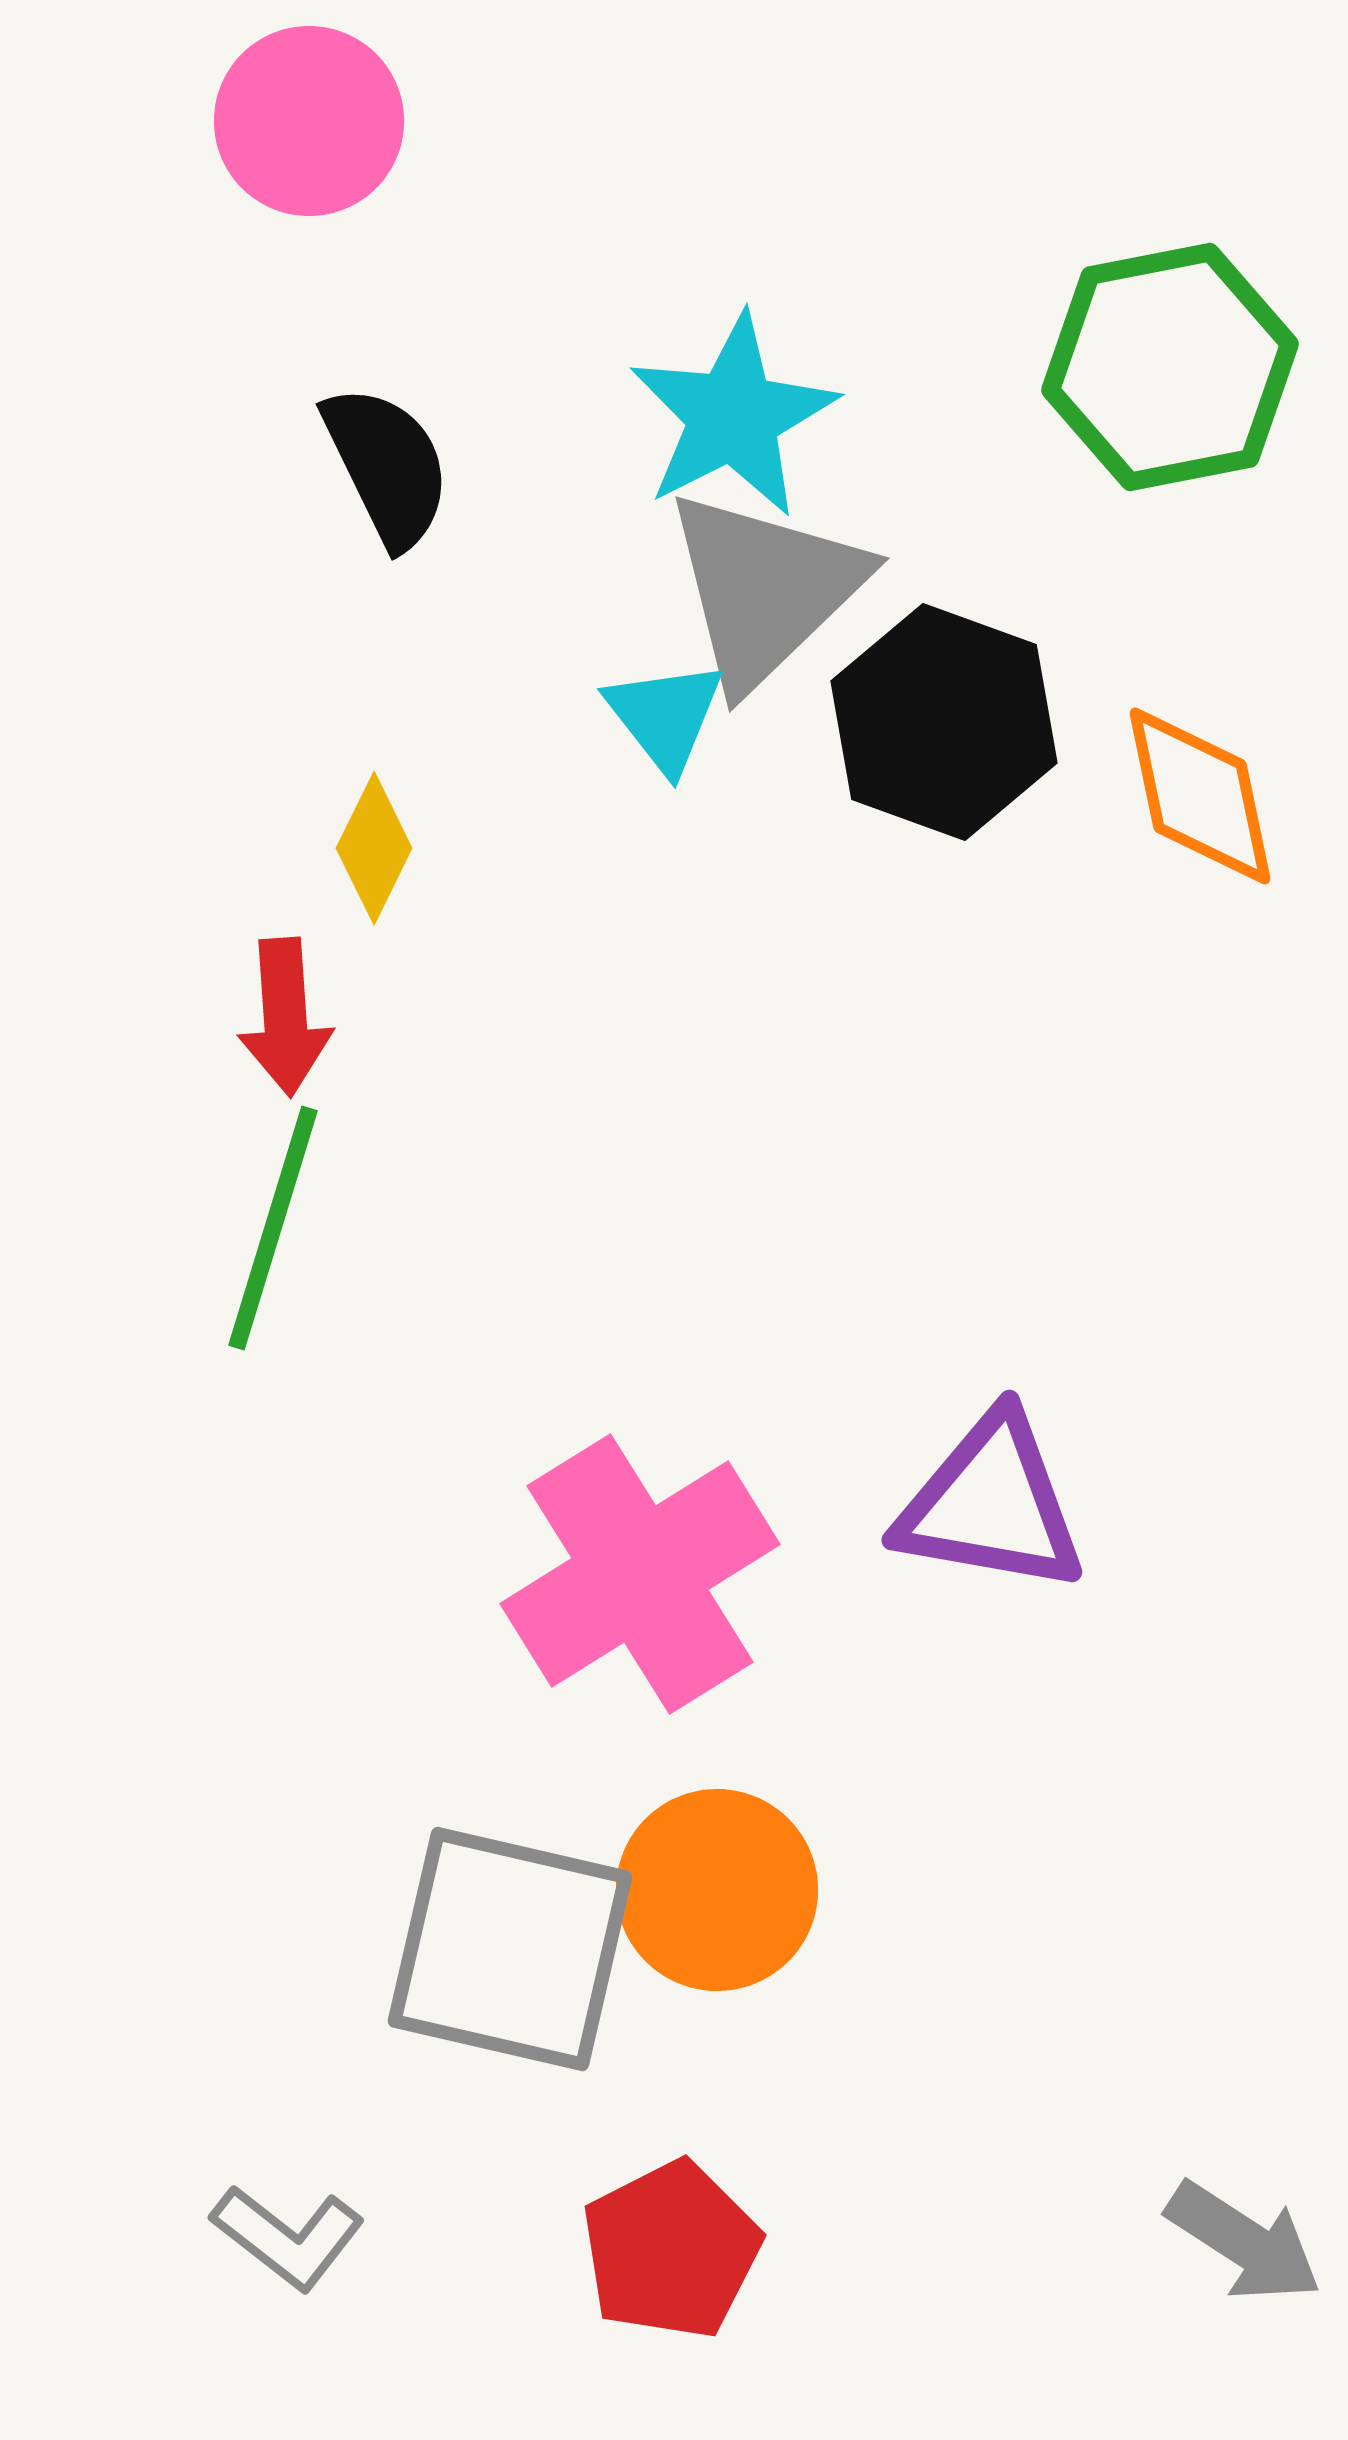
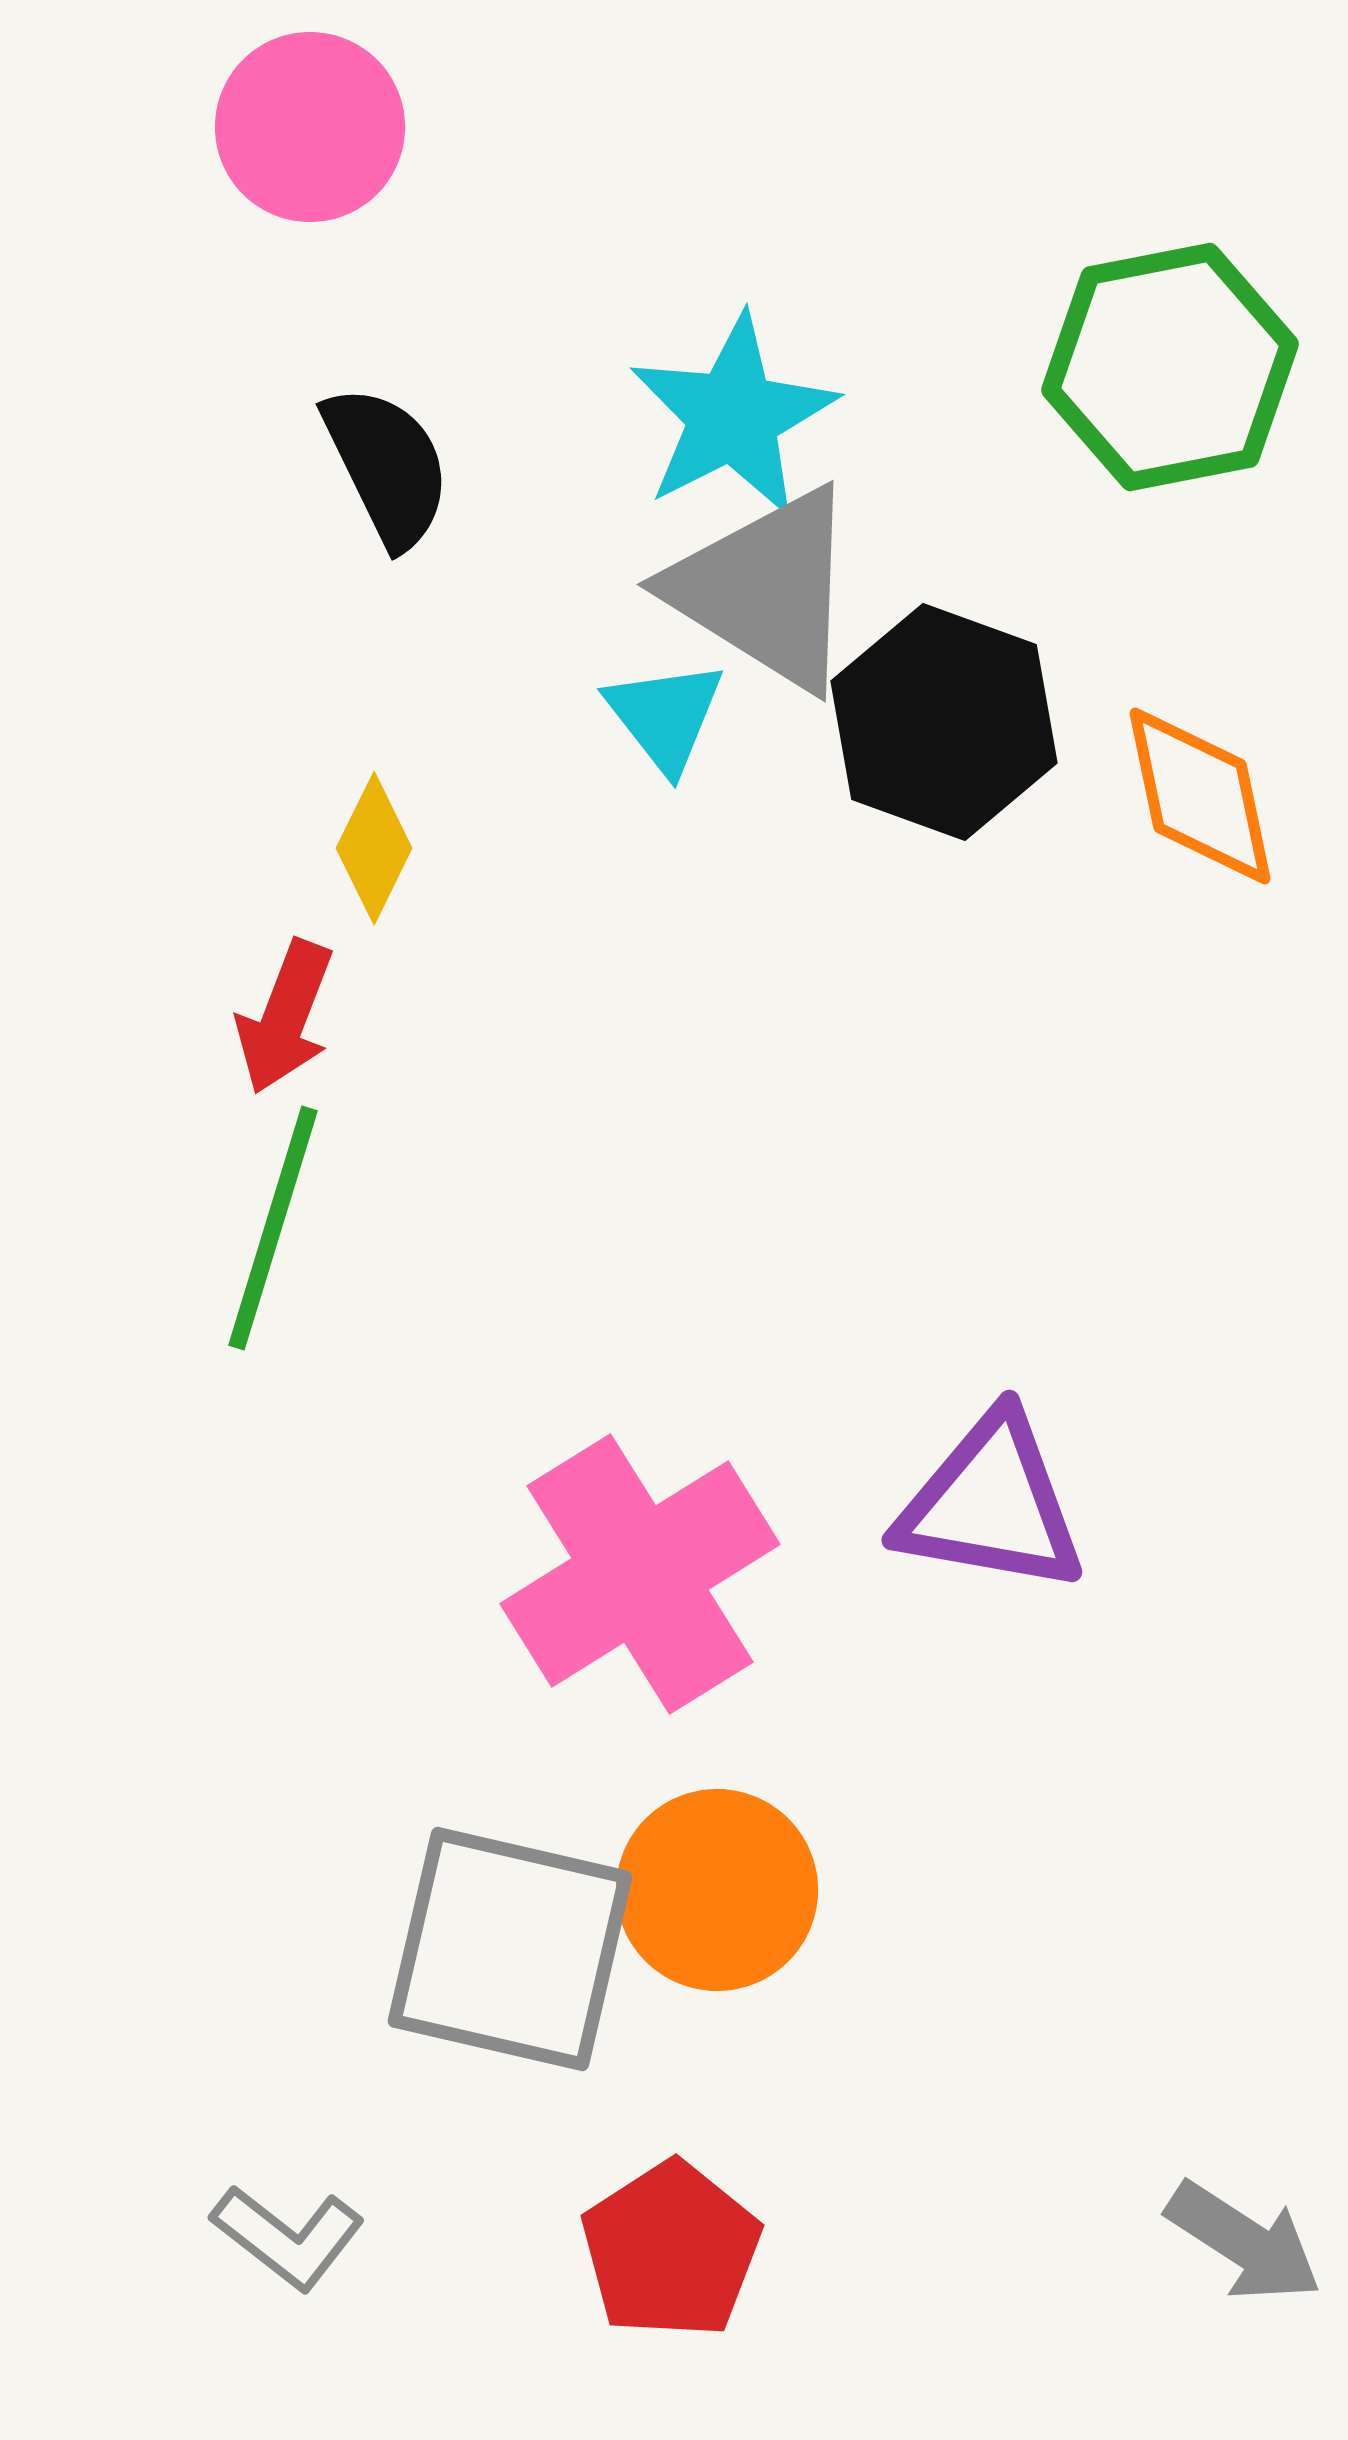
pink circle: moved 1 px right, 6 px down
gray triangle: rotated 44 degrees counterclockwise
red arrow: rotated 25 degrees clockwise
red pentagon: rotated 6 degrees counterclockwise
